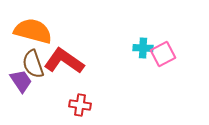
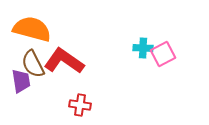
orange semicircle: moved 1 px left, 2 px up
brown semicircle: rotated 8 degrees counterclockwise
purple trapezoid: rotated 25 degrees clockwise
